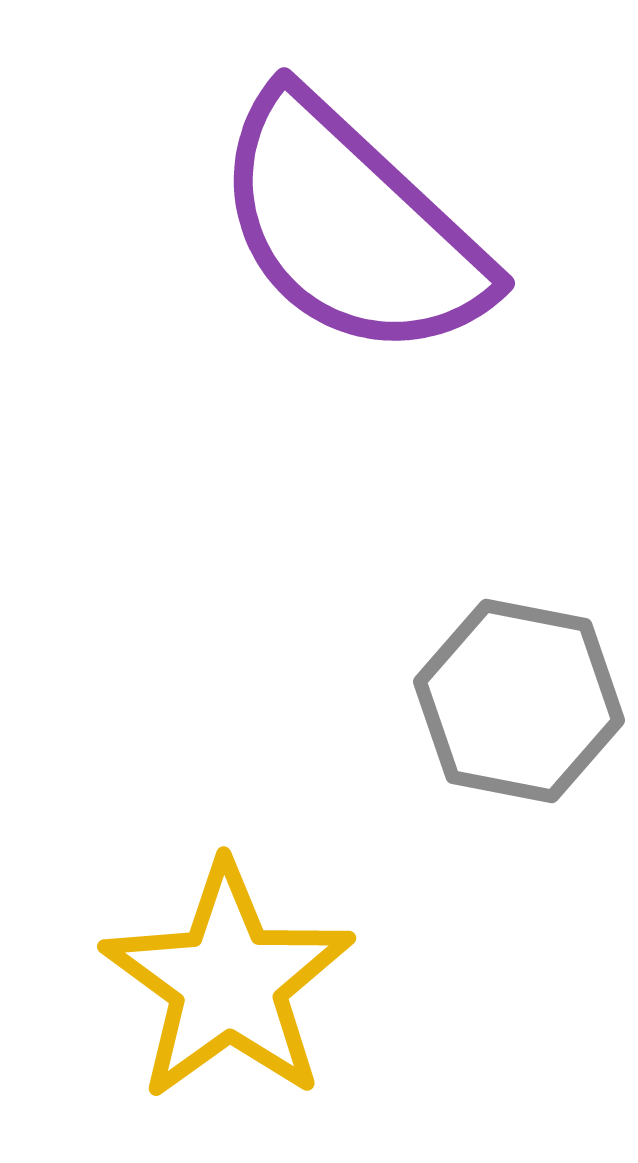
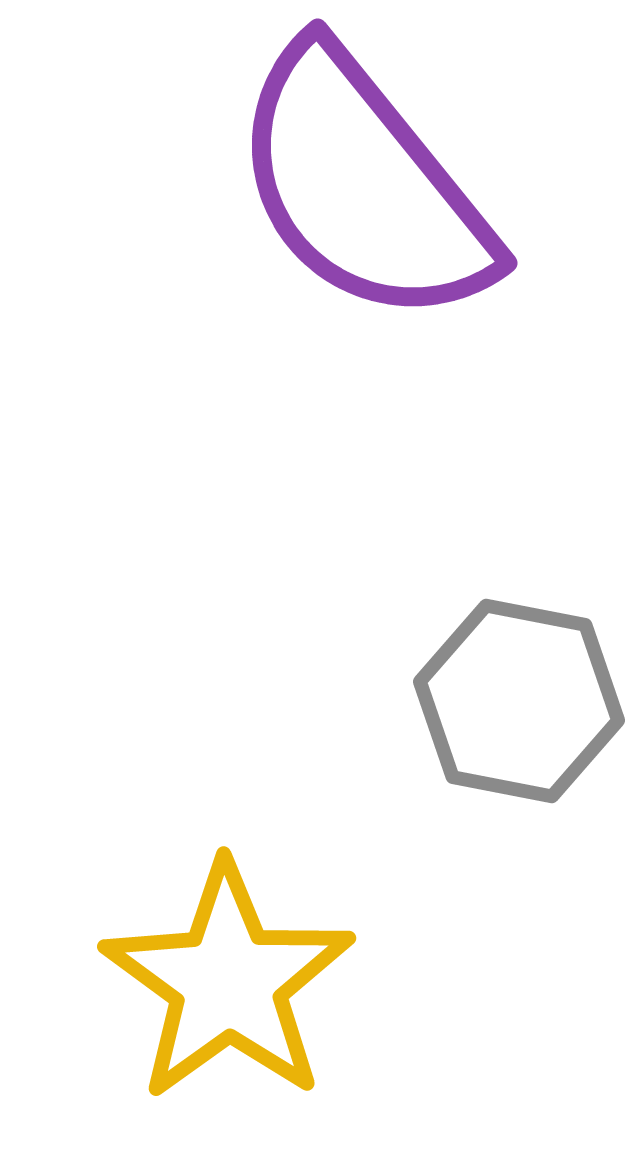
purple semicircle: moved 12 px right, 41 px up; rotated 8 degrees clockwise
